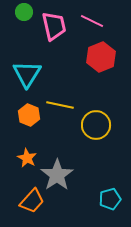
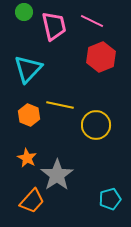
cyan triangle: moved 1 px right, 5 px up; rotated 12 degrees clockwise
